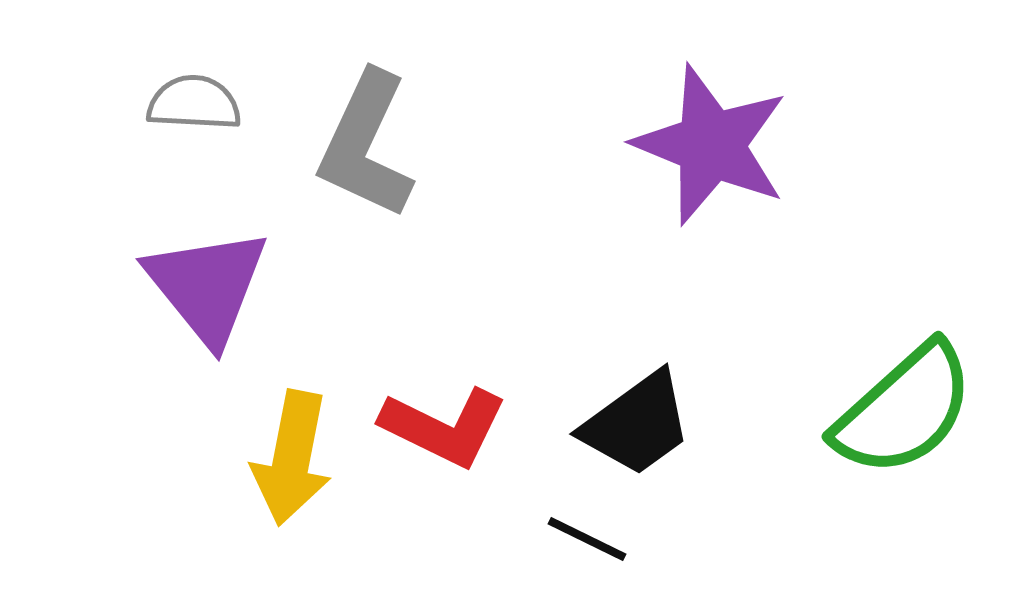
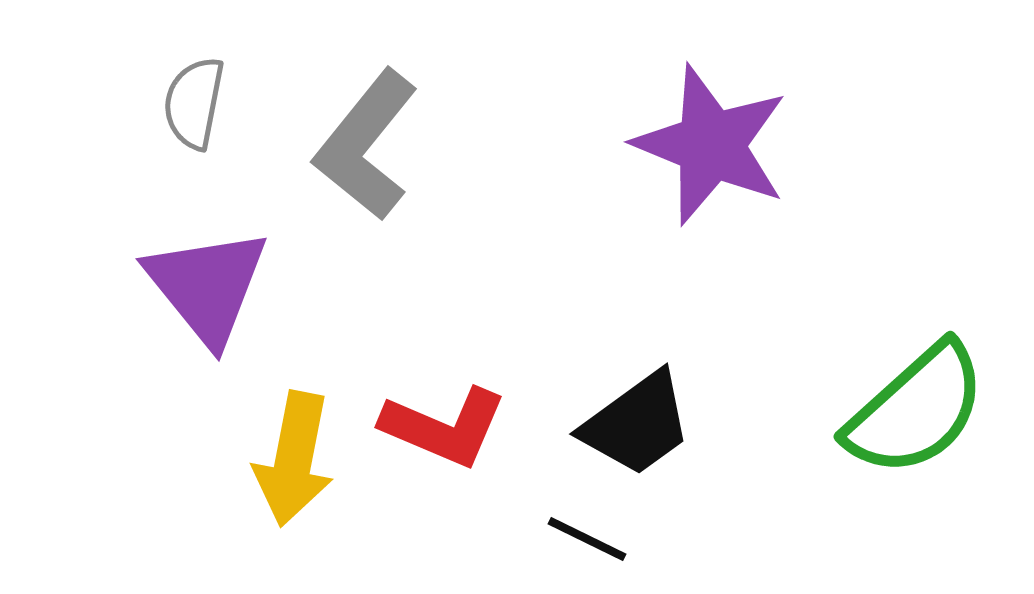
gray semicircle: rotated 82 degrees counterclockwise
gray L-shape: rotated 14 degrees clockwise
green semicircle: moved 12 px right
red L-shape: rotated 3 degrees counterclockwise
yellow arrow: moved 2 px right, 1 px down
